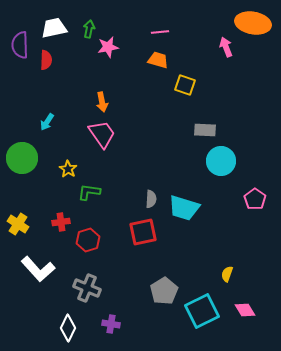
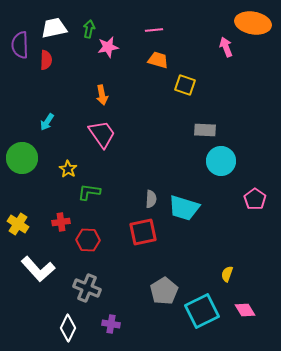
pink line: moved 6 px left, 2 px up
orange arrow: moved 7 px up
red hexagon: rotated 20 degrees clockwise
